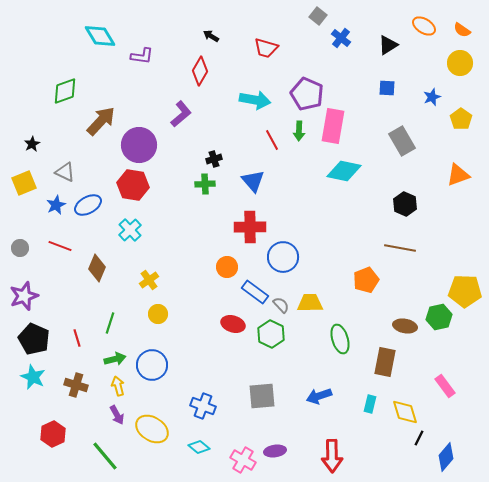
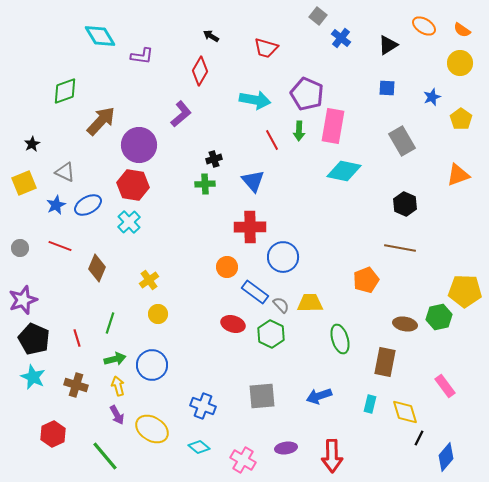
cyan cross at (130, 230): moved 1 px left, 8 px up
purple star at (24, 296): moved 1 px left, 4 px down
brown ellipse at (405, 326): moved 2 px up
purple ellipse at (275, 451): moved 11 px right, 3 px up
